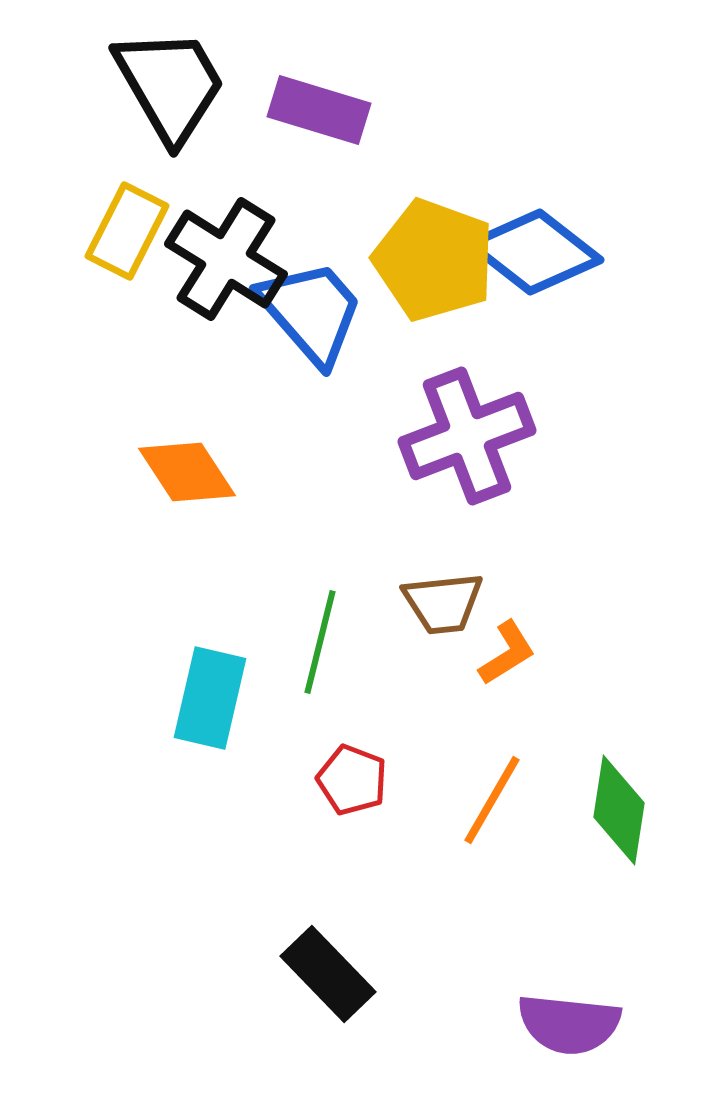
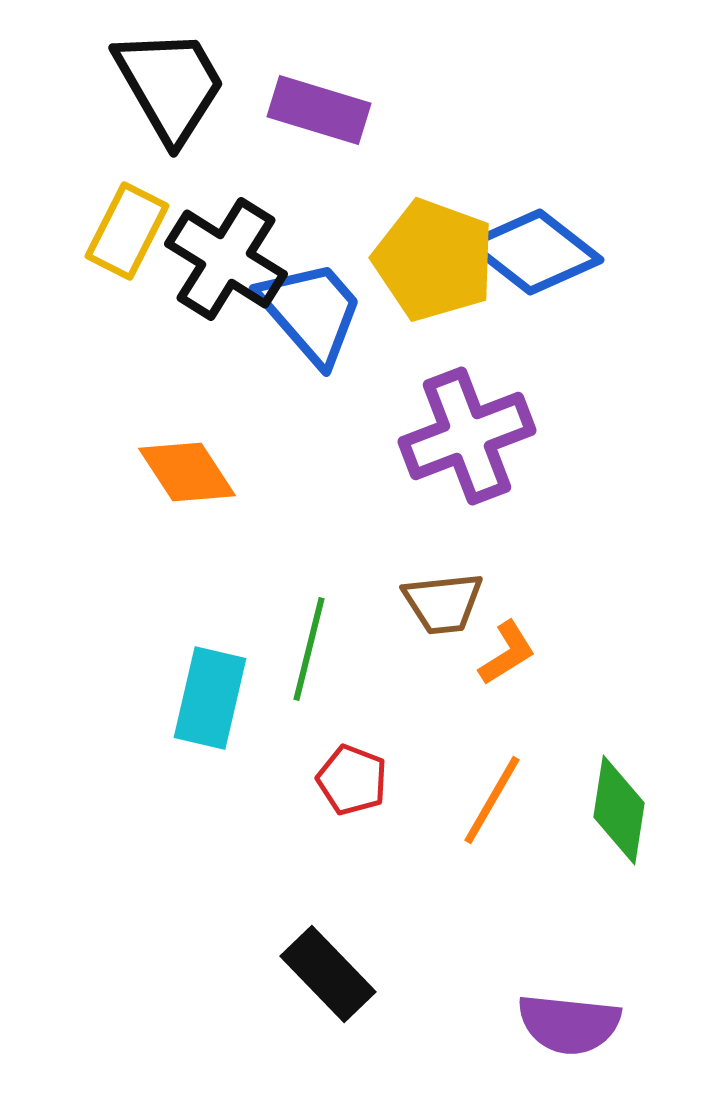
green line: moved 11 px left, 7 px down
